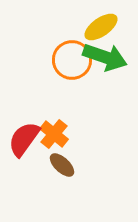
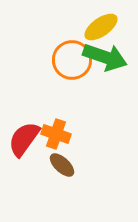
orange cross: moved 2 px right; rotated 20 degrees counterclockwise
